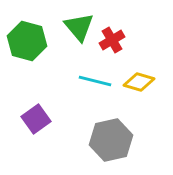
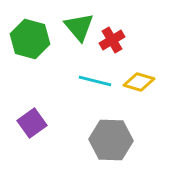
green hexagon: moved 3 px right, 2 px up
purple square: moved 4 px left, 4 px down
gray hexagon: rotated 15 degrees clockwise
